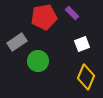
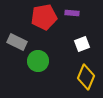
purple rectangle: rotated 40 degrees counterclockwise
gray rectangle: rotated 60 degrees clockwise
